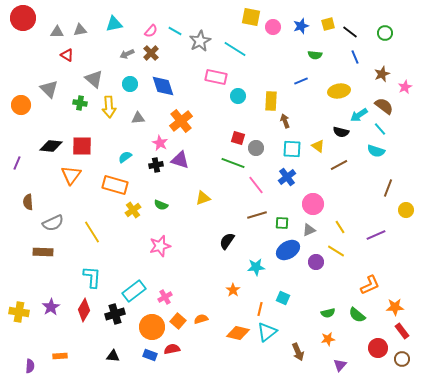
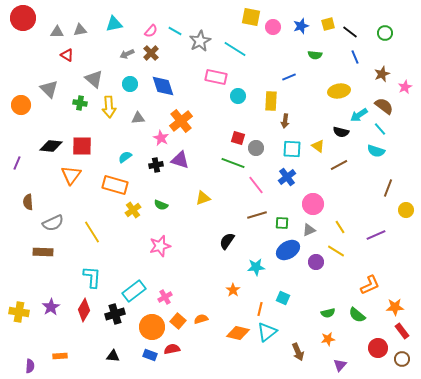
blue line at (301, 81): moved 12 px left, 4 px up
brown arrow at (285, 121): rotated 152 degrees counterclockwise
pink star at (160, 143): moved 1 px right, 5 px up
